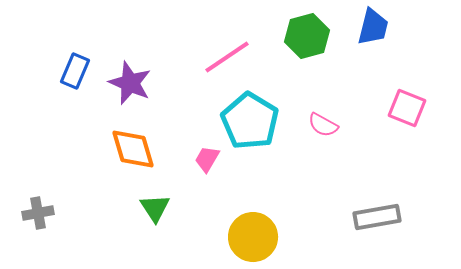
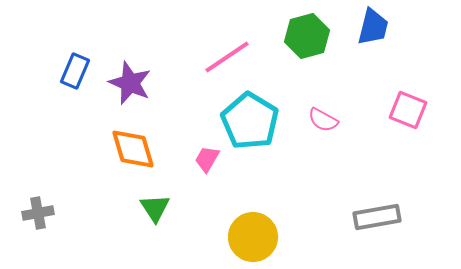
pink square: moved 1 px right, 2 px down
pink semicircle: moved 5 px up
